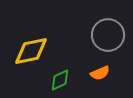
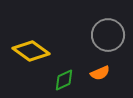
yellow diamond: rotated 48 degrees clockwise
green diamond: moved 4 px right
